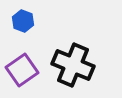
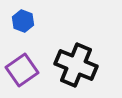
black cross: moved 3 px right
